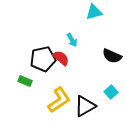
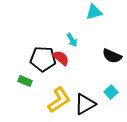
black pentagon: rotated 15 degrees clockwise
black triangle: moved 2 px up
